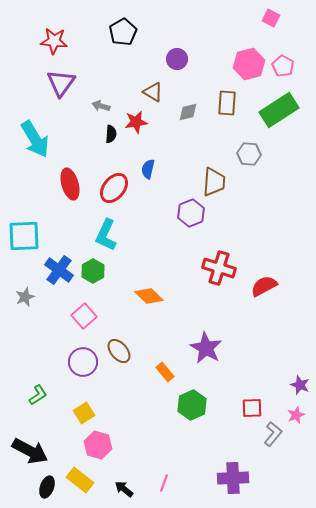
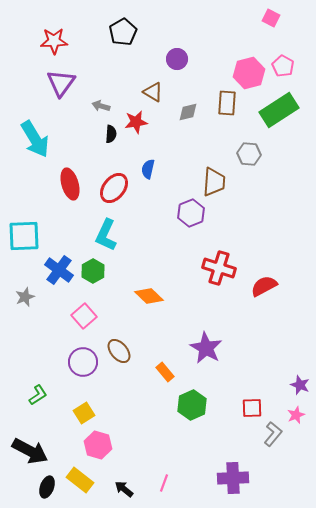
red star at (54, 41): rotated 8 degrees counterclockwise
pink hexagon at (249, 64): moved 9 px down
